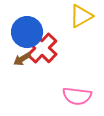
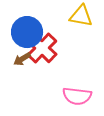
yellow triangle: rotated 40 degrees clockwise
